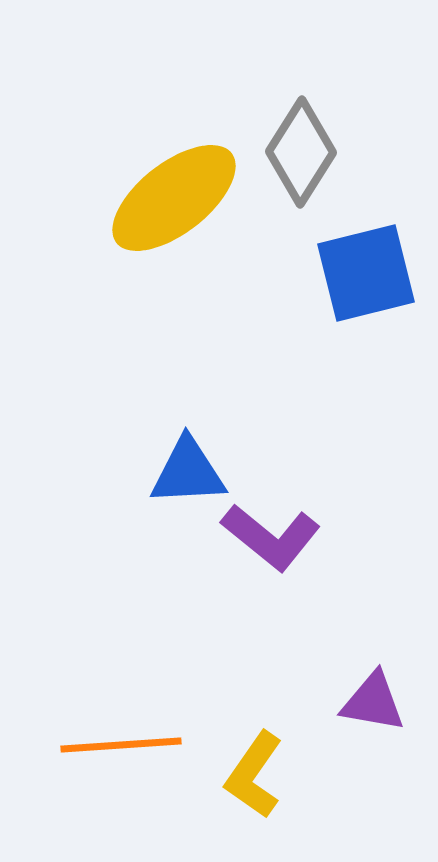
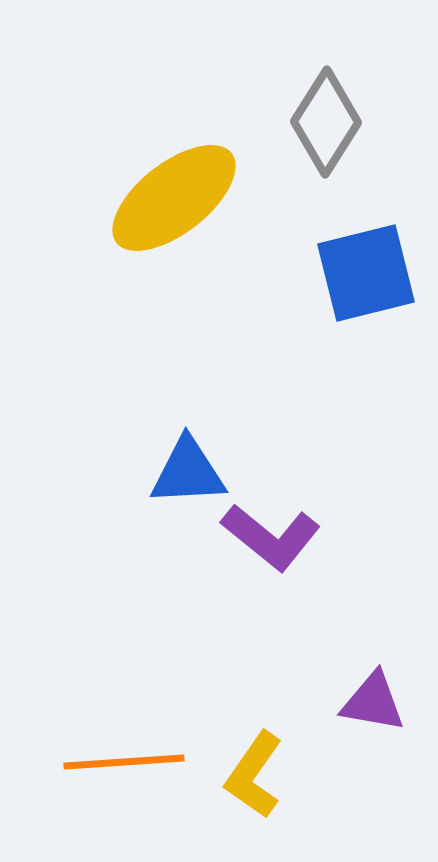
gray diamond: moved 25 px right, 30 px up
orange line: moved 3 px right, 17 px down
